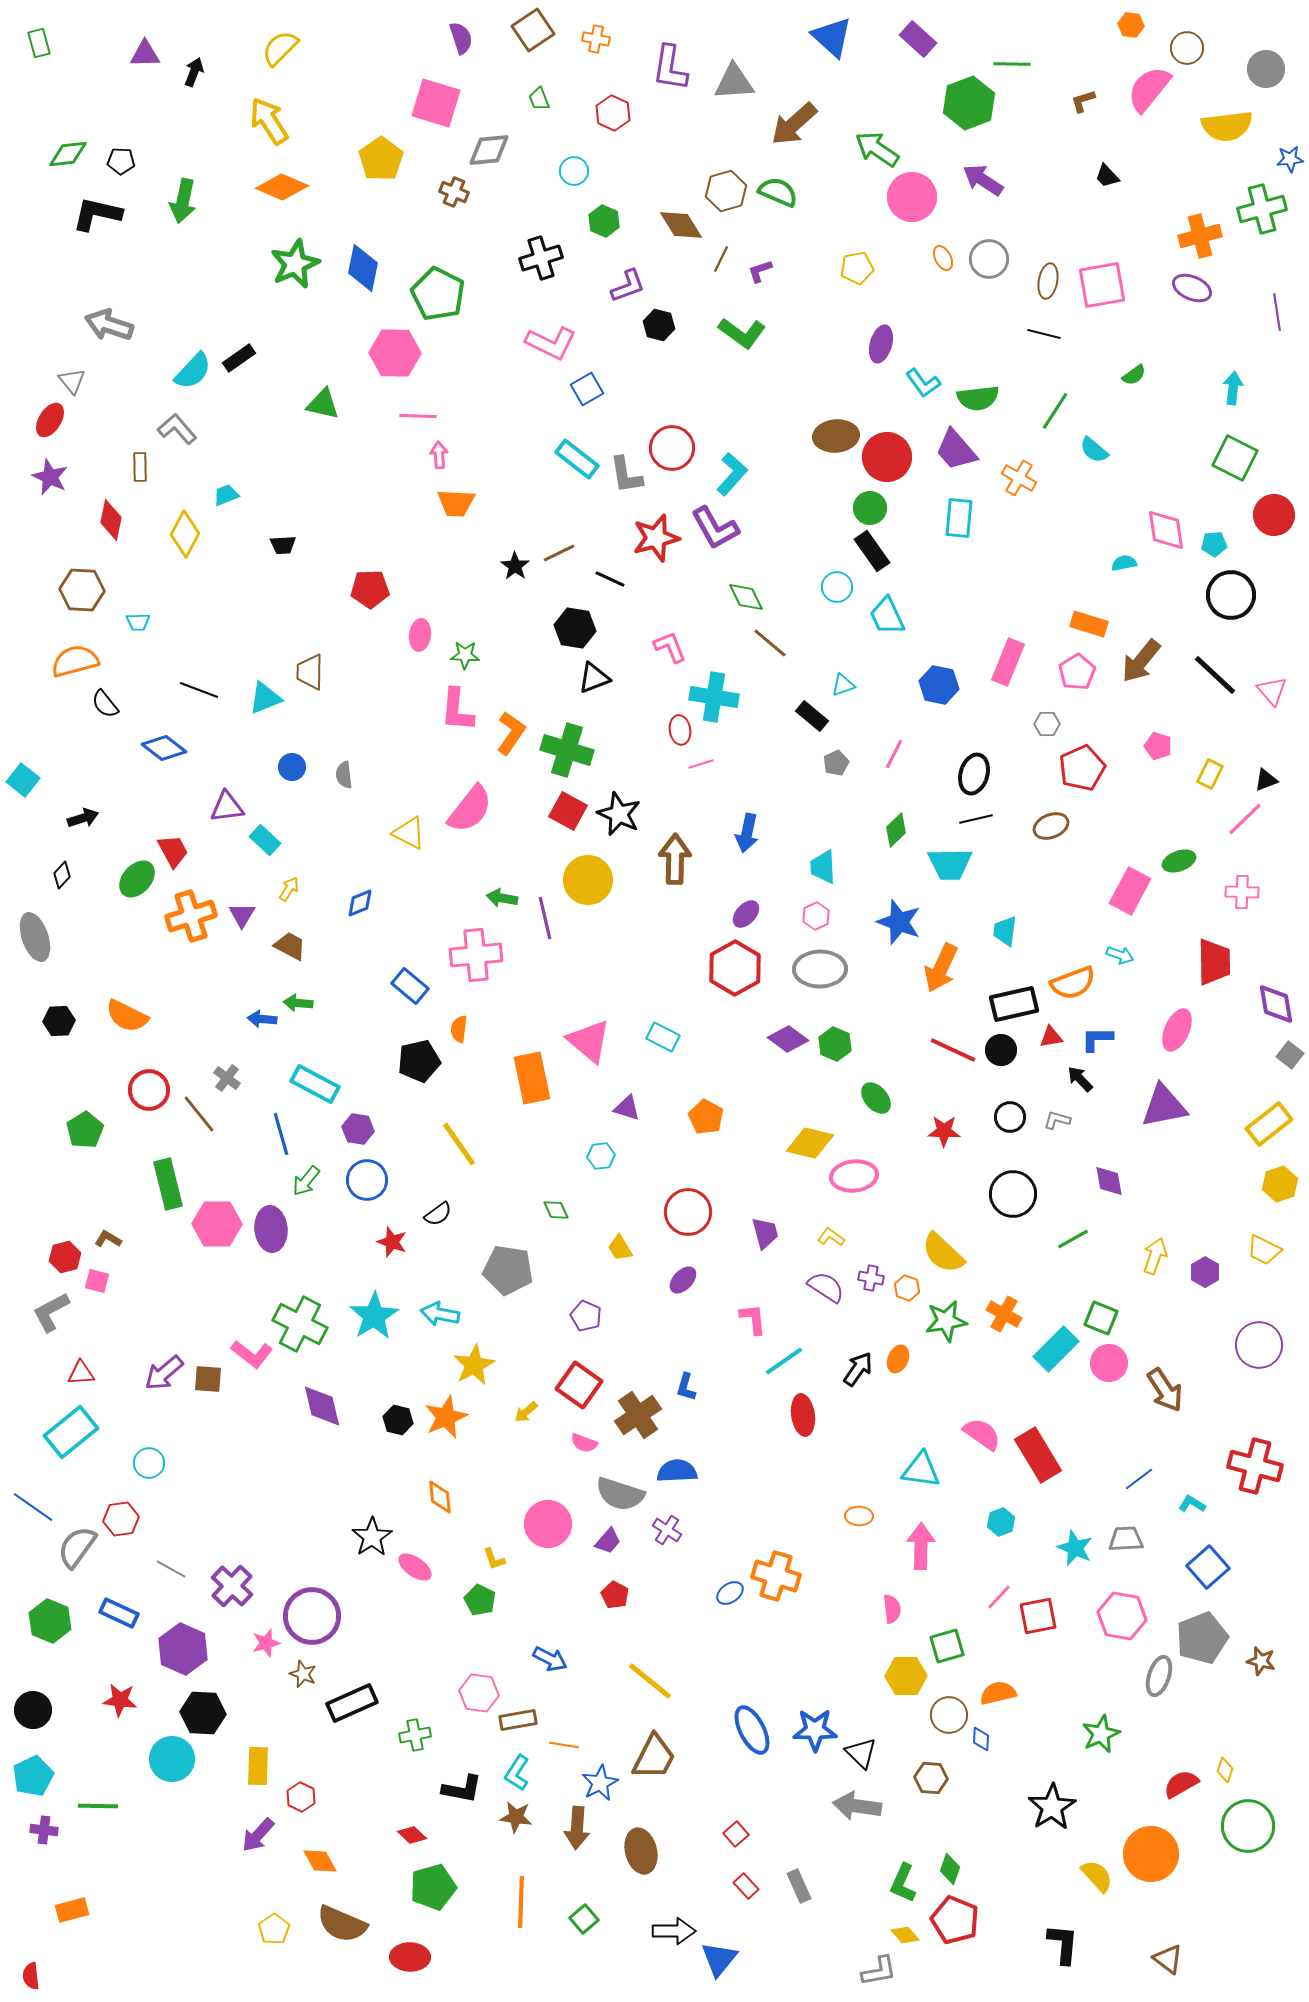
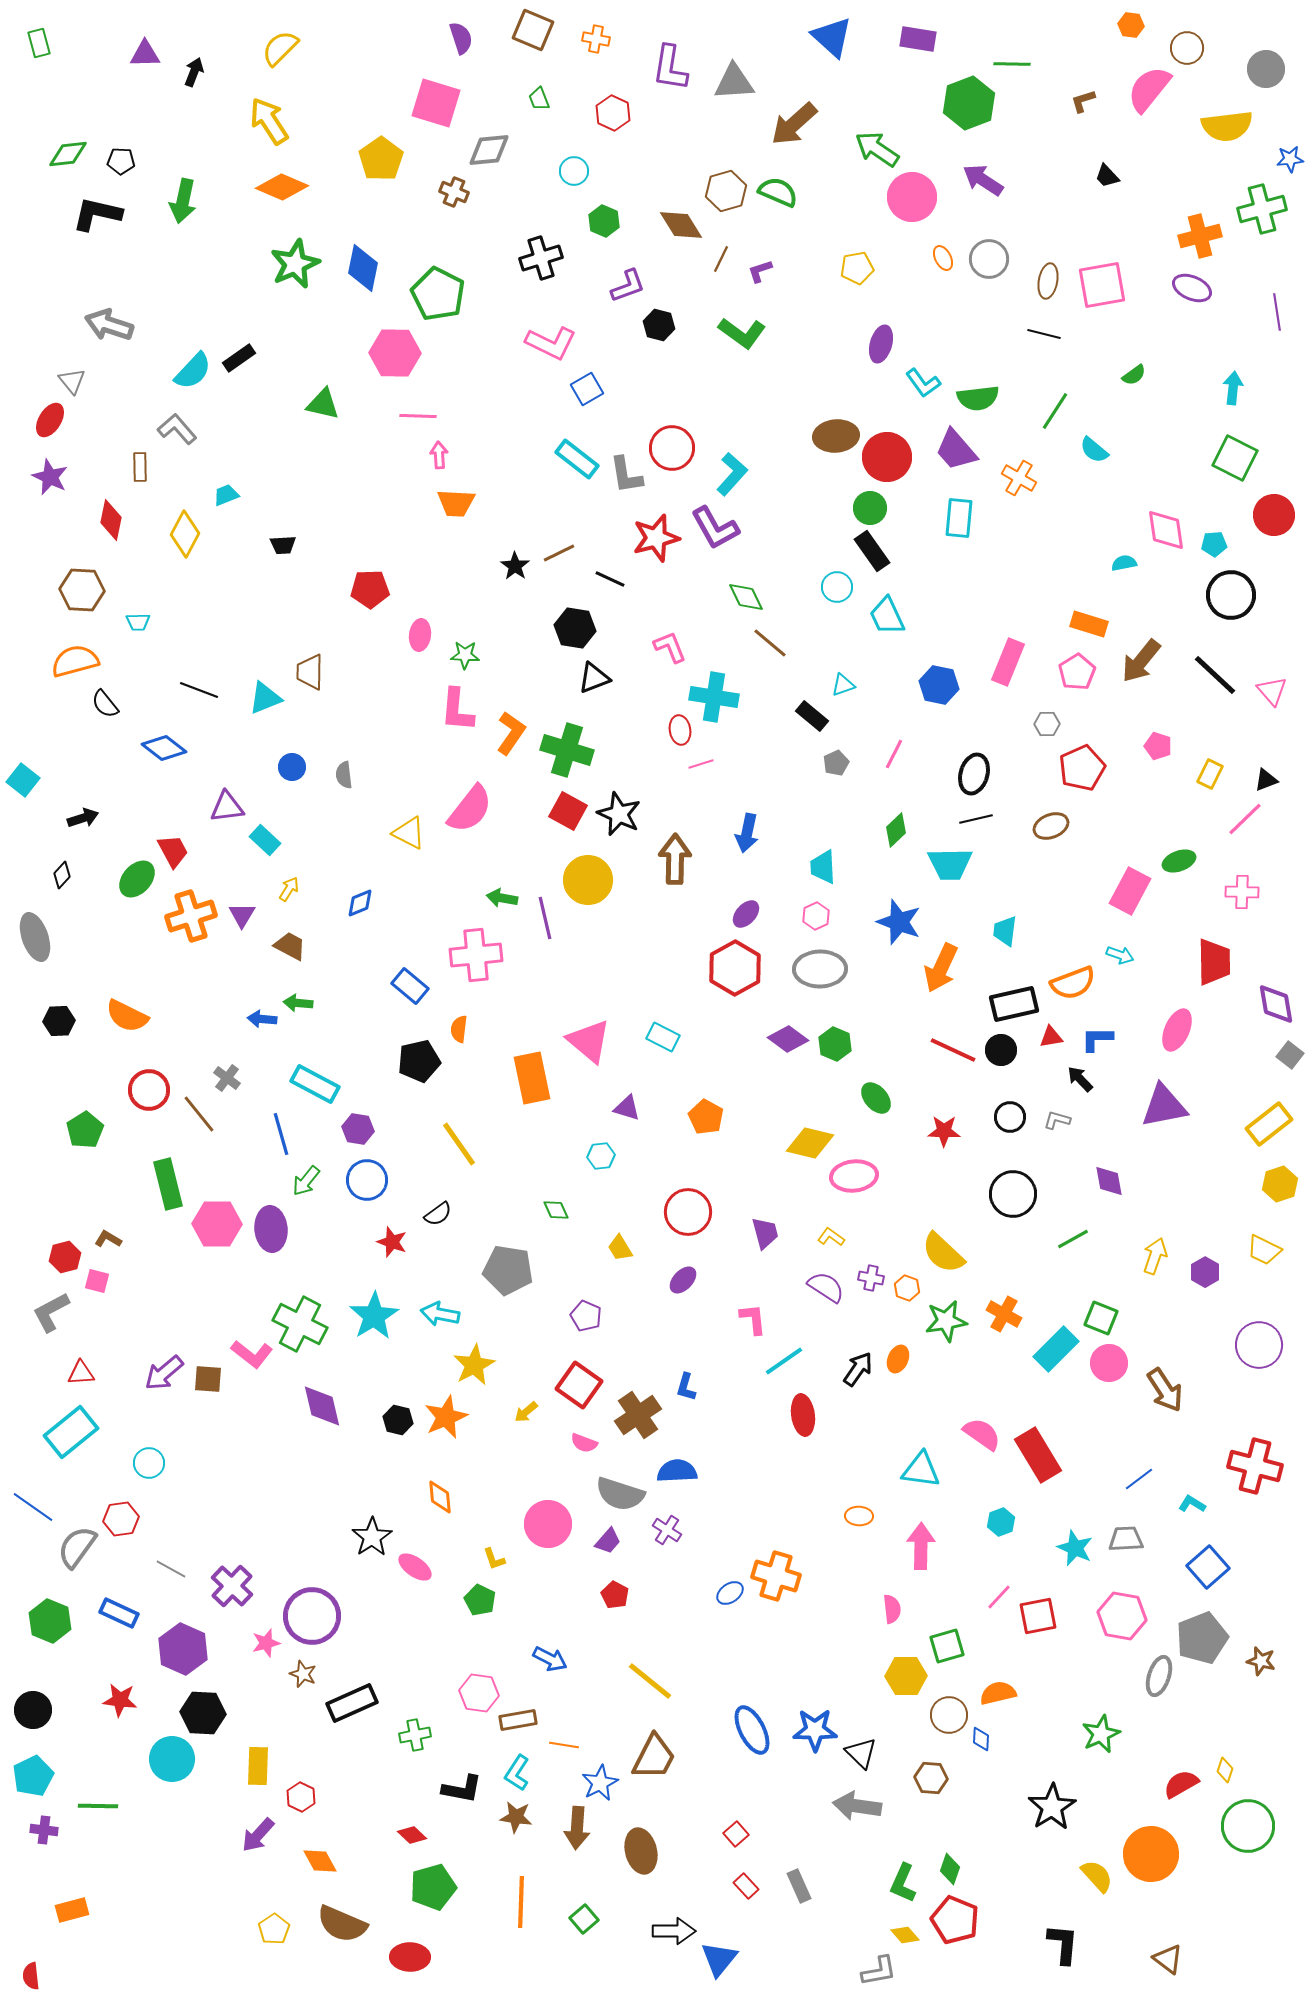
brown square at (533, 30): rotated 33 degrees counterclockwise
purple rectangle at (918, 39): rotated 33 degrees counterclockwise
